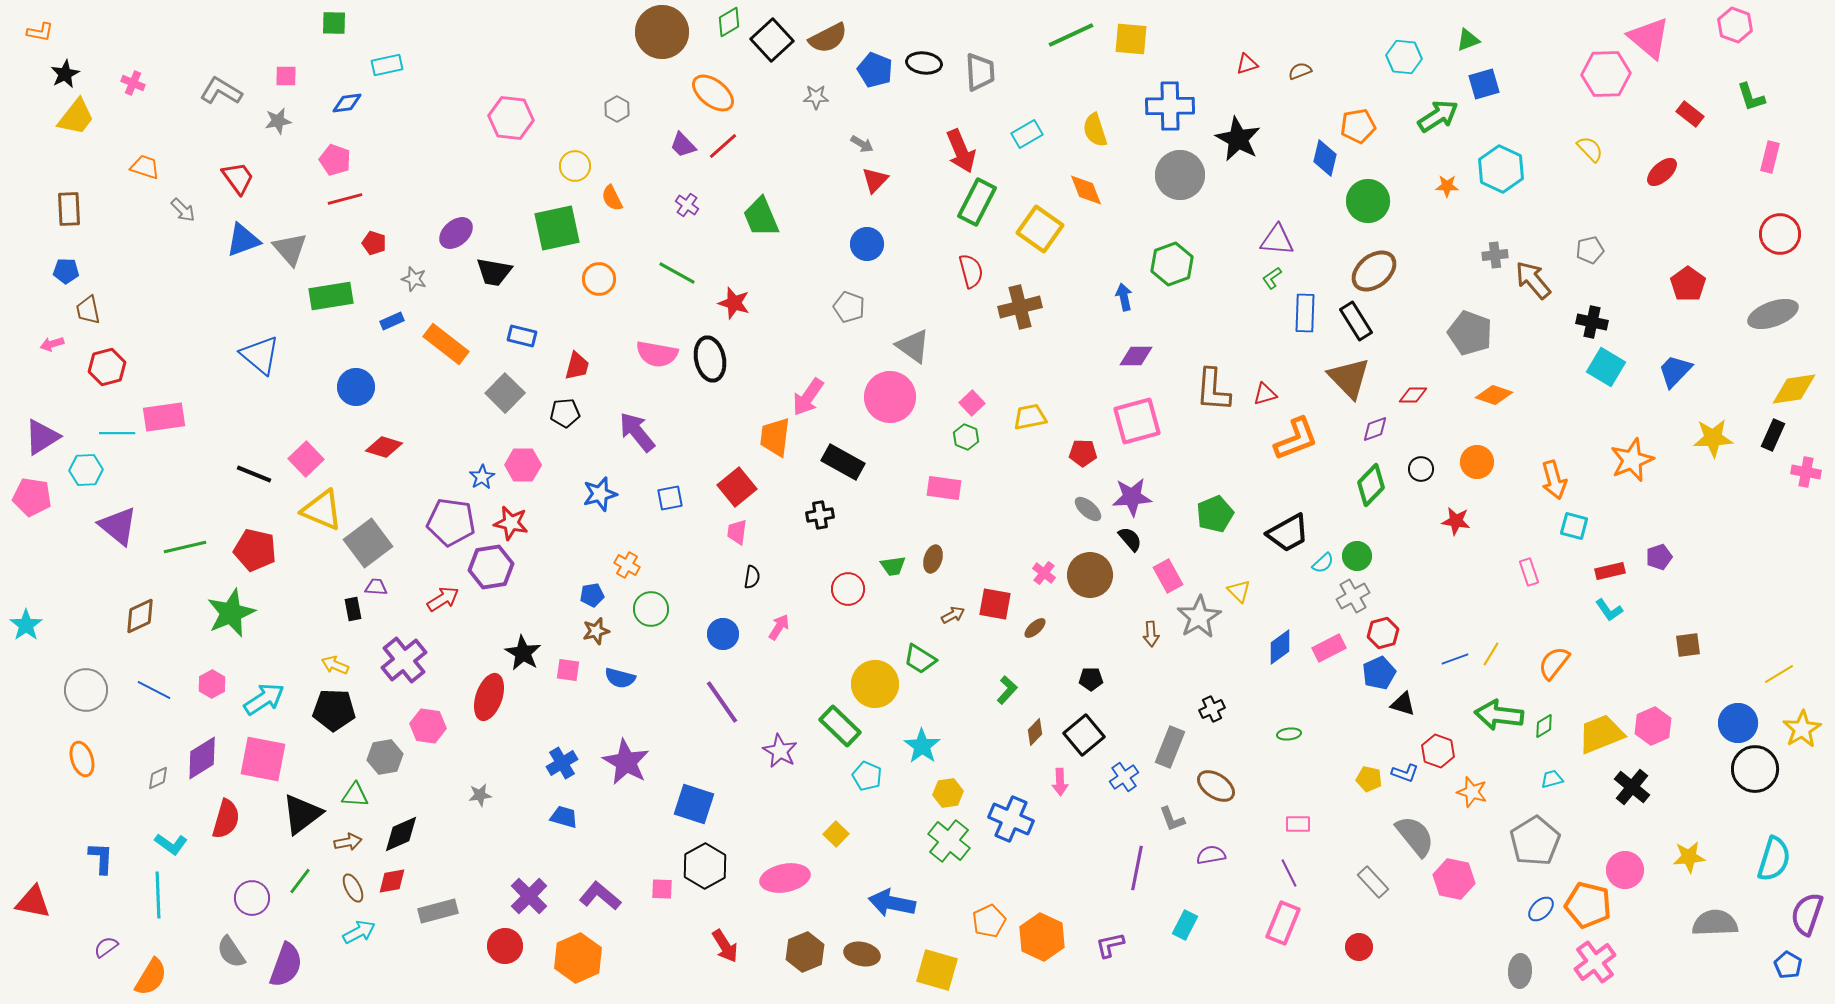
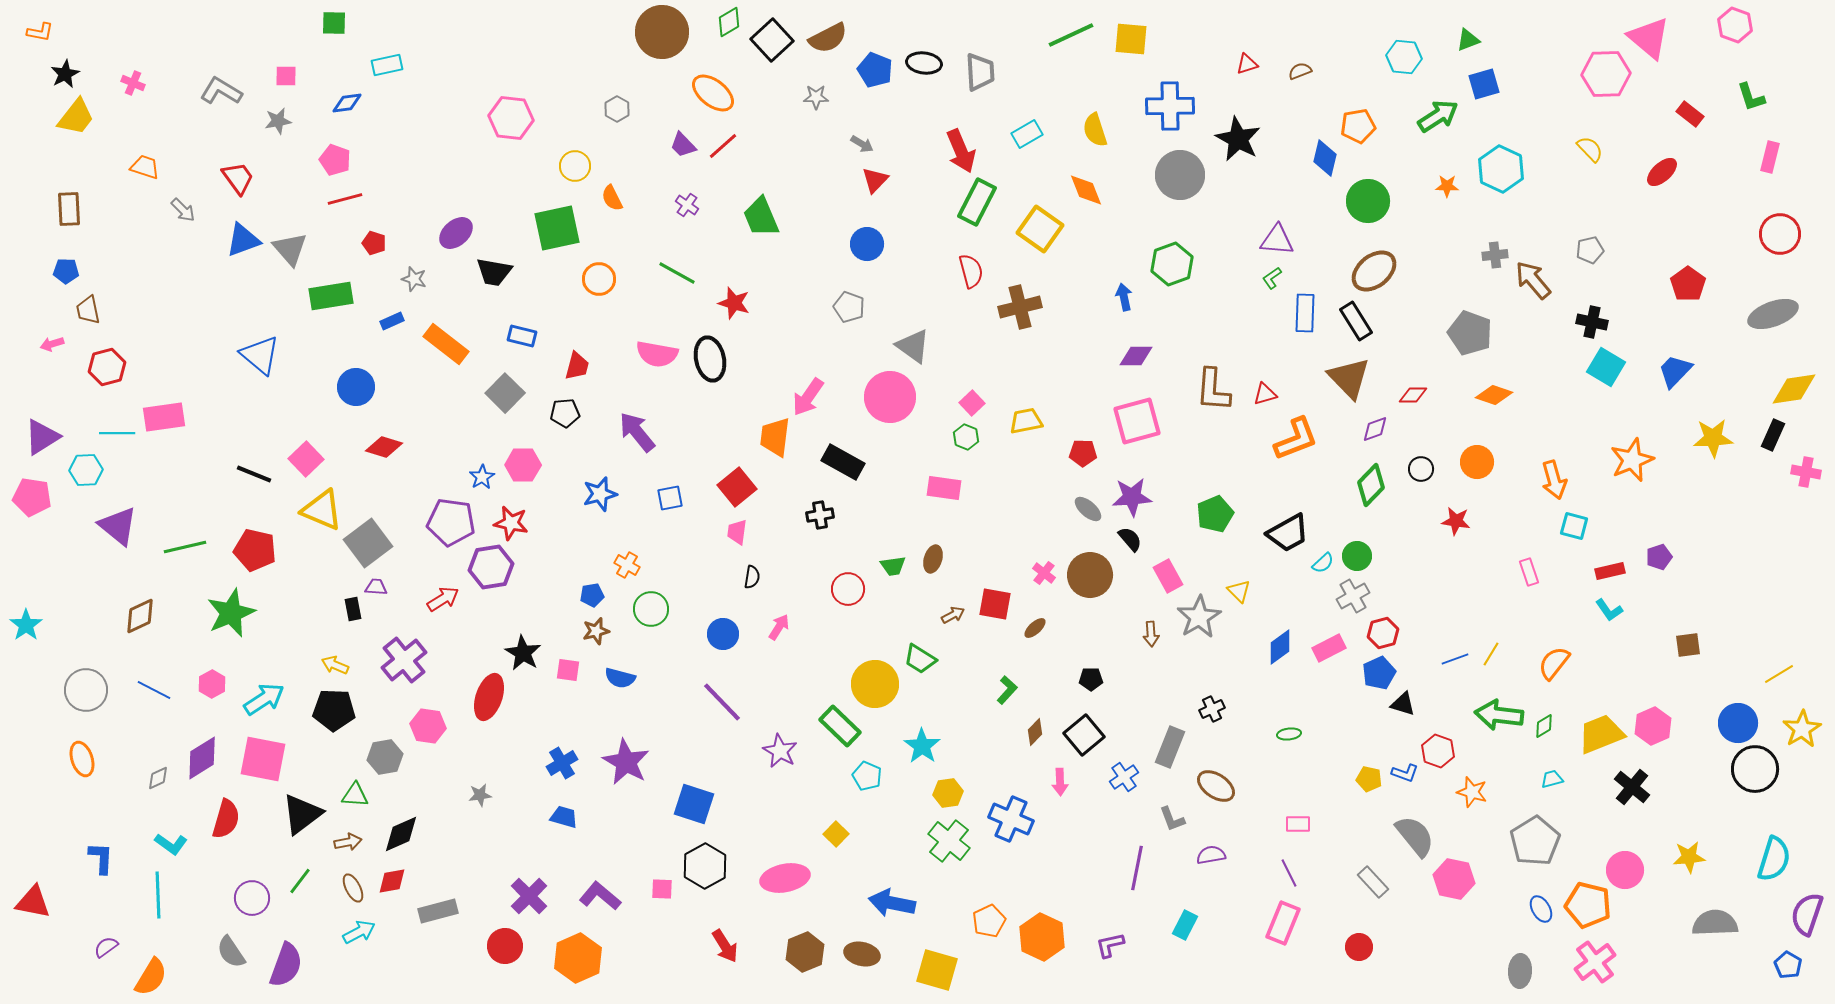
yellow trapezoid at (1030, 417): moved 4 px left, 4 px down
purple line at (722, 702): rotated 9 degrees counterclockwise
blue ellipse at (1541, 909): rotated 76 degrees counterclockwise
